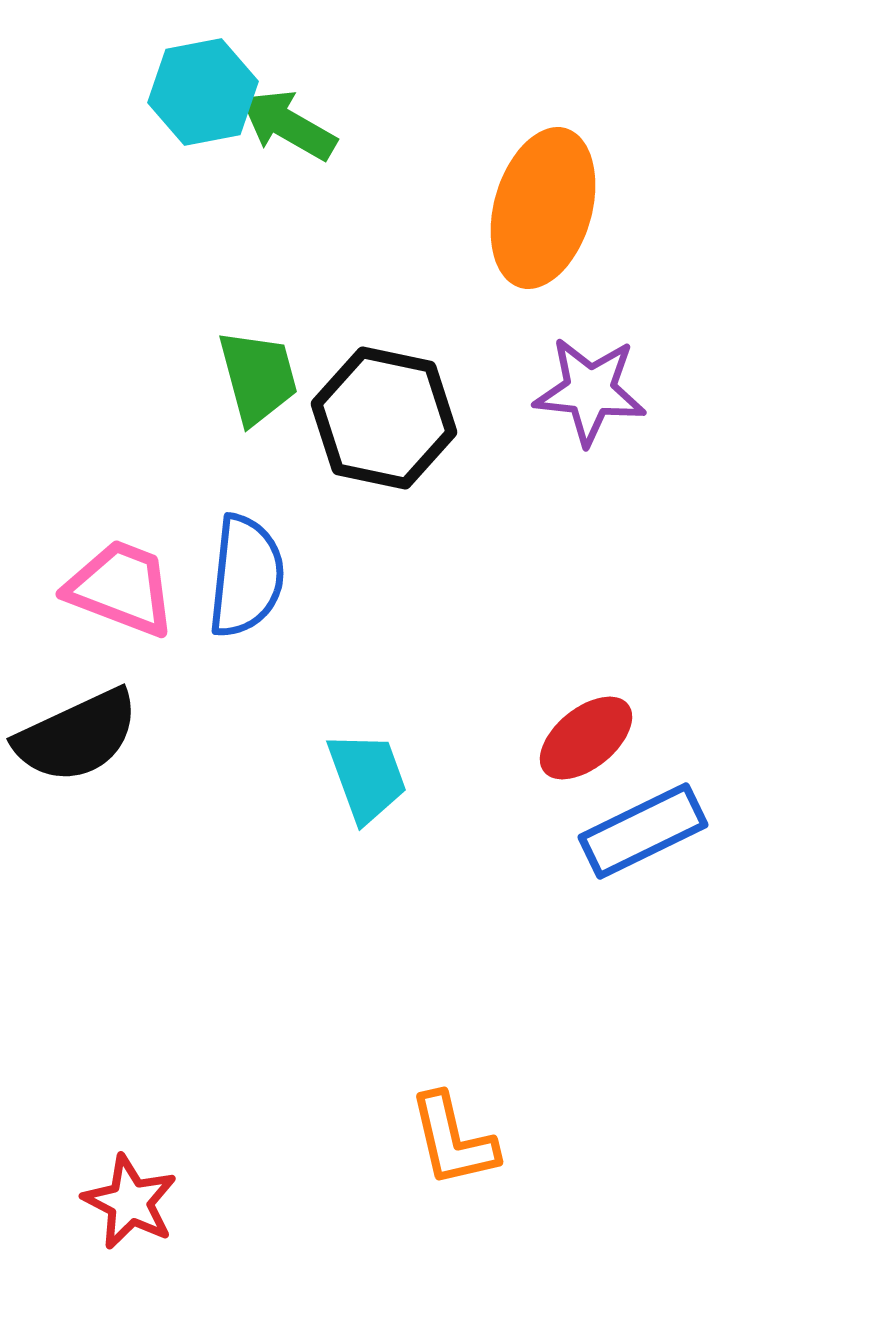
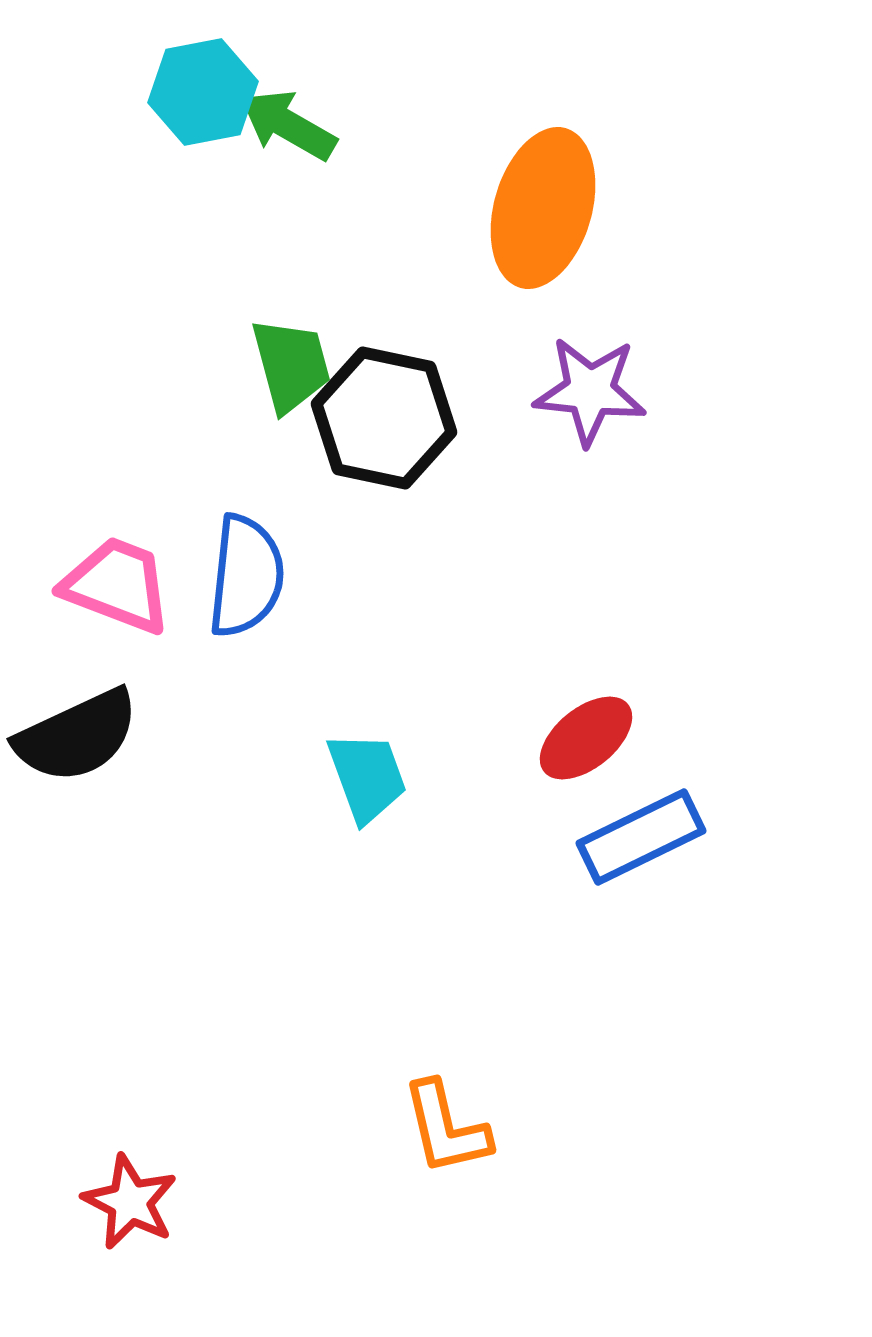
green trapezoid: moved 33 px right, 12 px up
pink trapezoid: moved 4 px left, 3 px up
blue rectangle: moved 2 px left, 6 px down
orange L-shape: moved 7 px left, 12 px up
